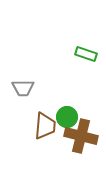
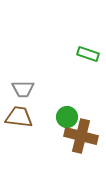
green rectangle: moved 2 px right
gray trapezoid: moved 1 px down
brown trapezoid: moved 26 px left, 9 px up; rotated 88 degrees counterclockwise
